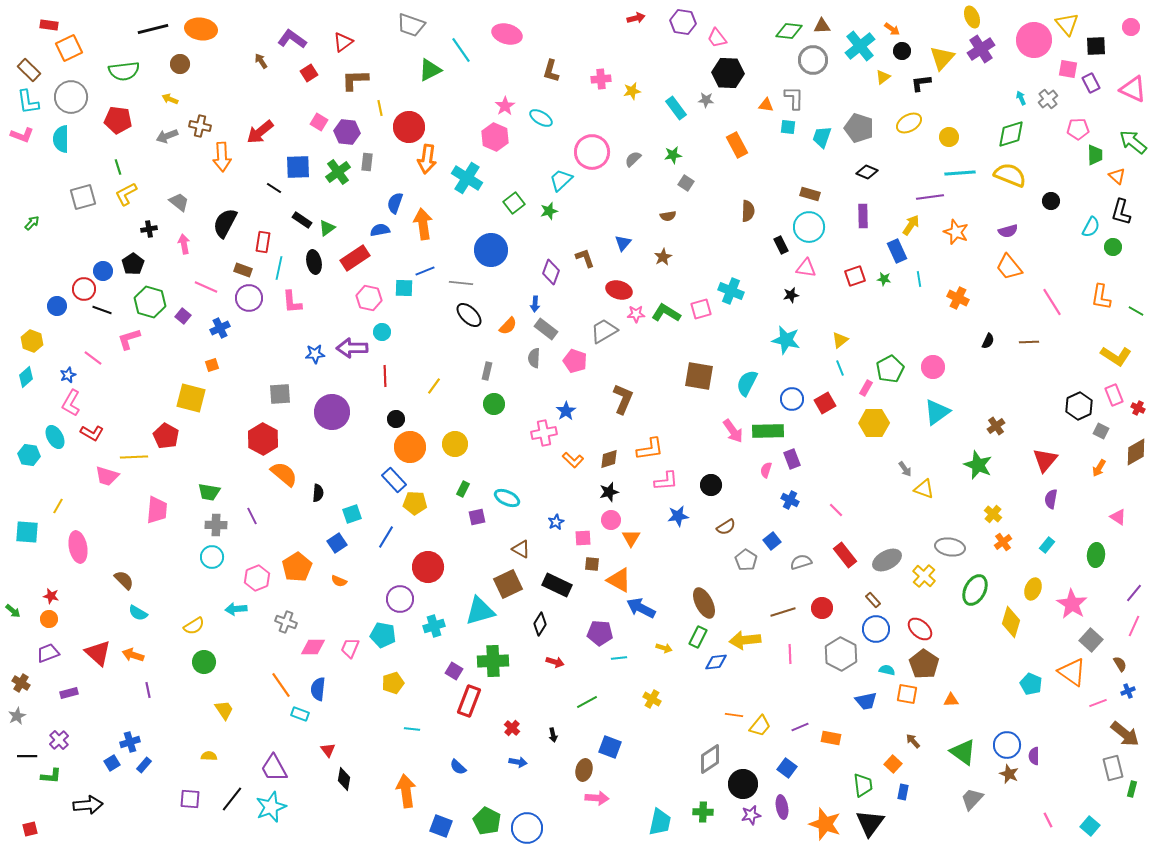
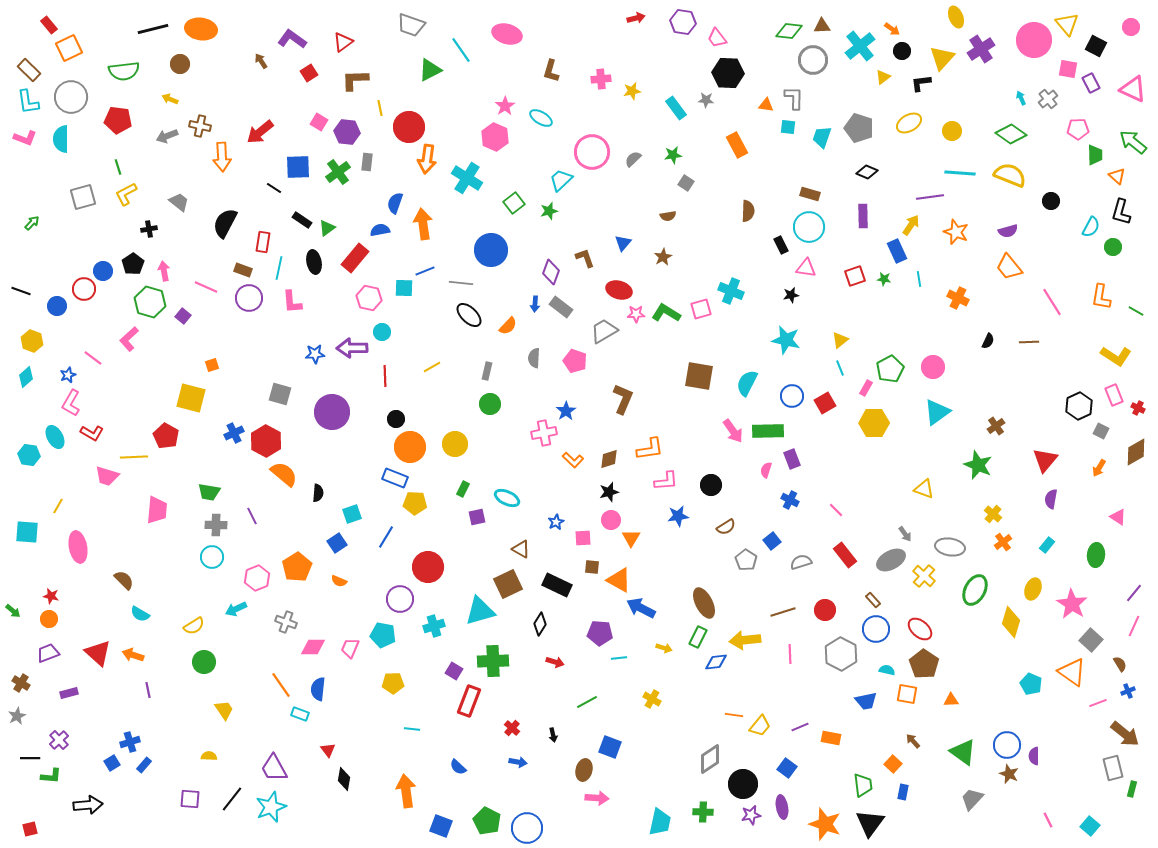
yellow ellipse at (972, 17): moved 16 px left
red rectangle at (49, 25): rotated 42 degrees clockwise
black square at (1096, 46): rotated 30 degrees clockwise
green diamond at (1011, 134): rotated 52 degrees clockwise
pink L-shape at (22, 135): moved 3 px right, 3 px down
yellow circle at (949, 137): moved 3 px right, 6 px up
cyan line at (960, 173): rotated 8 degrees clockwise
pink arrow at (184, 244): moved 20 px left, 27 px down
red rectangle at (355, 258): rotated 16 degrees counterclockwise
black line at (102, 310): moved 81 px left, 19 px up
blue cross at (220, 328): moved 14 px right, 105 px down
gray rectangle at (546, 329): moved 15 px right, 22 px up
pink L-shape at (129, 339): rotated 25 degrees counterclockwise
yellow line at (434, 386): moved 2 px left, 19 px up; rotated 24 degrees clockwise
gray square at (280, 394): rotated 20 degrees clockwise
blue circle at (792, 399): moved 3 px up
green circle at (494, 404): moved 4 px left
red hexagon at (263, 439): moved 3 px right, 2 px down
gray arrow at (905, 469): moved 65 px down
blue rectangle at (394, 480): moved 1 px right, 2 px up; rotated 25 degrees counterclockwise
gray ellipse at (887, 560): moved 4 px right
brown square at (592, 564): moved 3 px down
red circle at (822, 608): moved 3 px right, 2 px down
cyan arrow at (236, 609): rotated 20 degrees counterclockwise
cyan semicircle at (138, 613): moved 2 px right, 1 px down
yellow pentagon at (393, 683): rotated 15 degrees clockwise
black line at (27, 756): moved 3 px right, 2 px down
